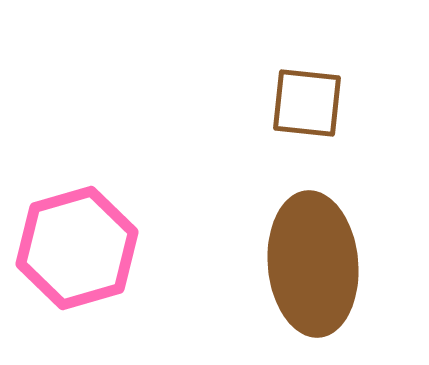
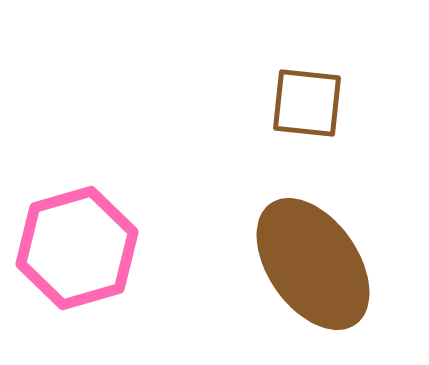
brown ellipse: rotated 30 degrees counterclockwise
